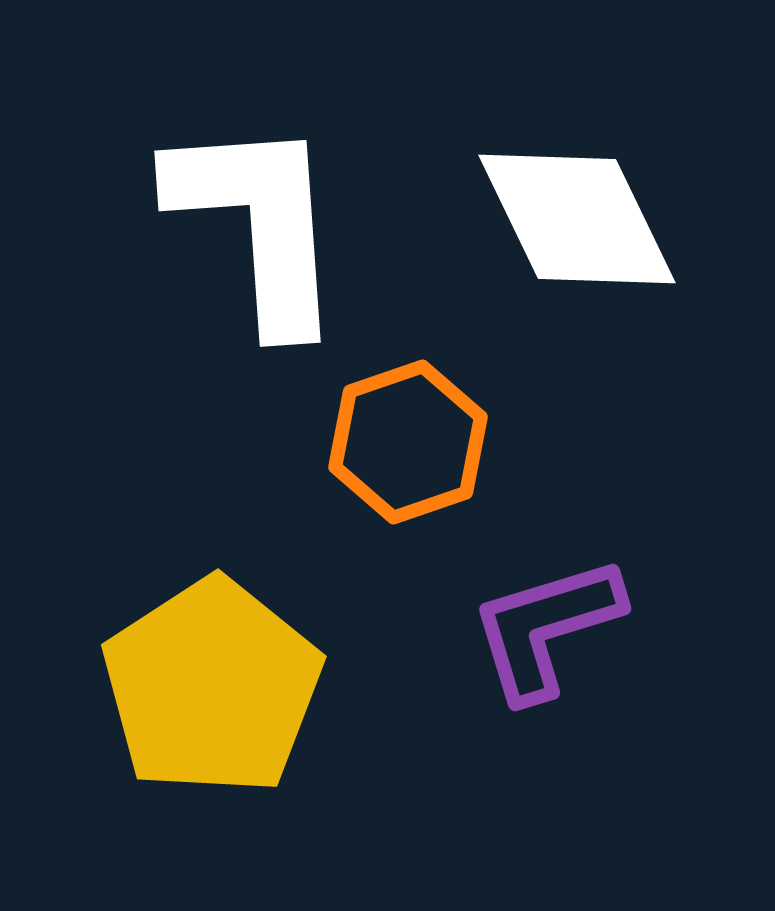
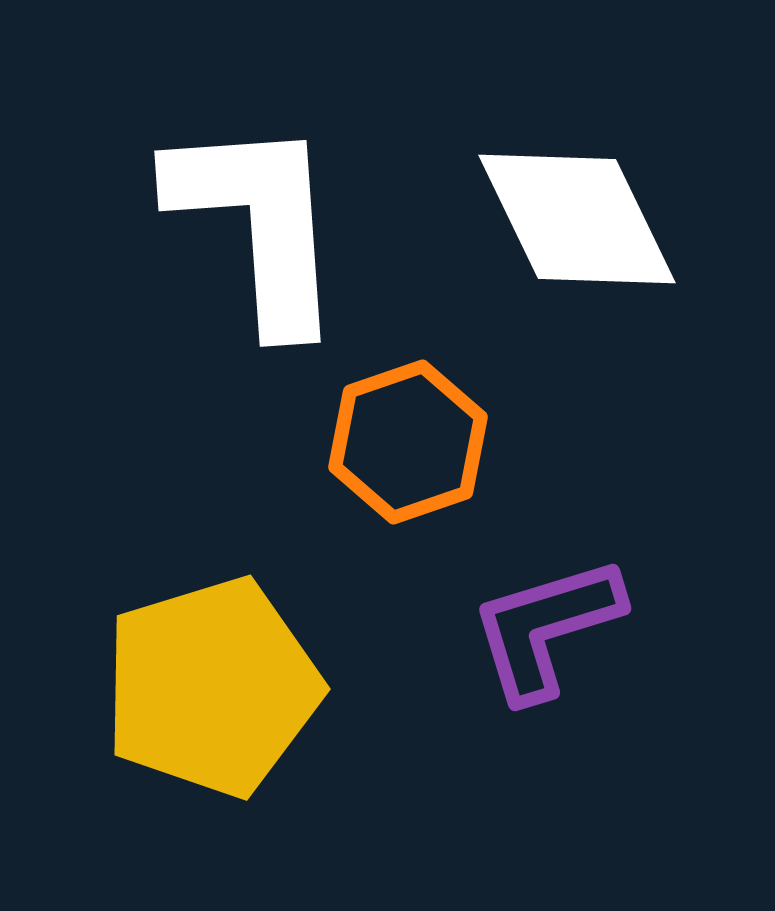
yellow pentagon: rotated 16 degrees clockwise
